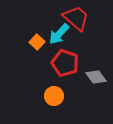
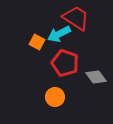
red trapezoid: rotated 8 degrees counterclockwise
cyan arrow: rotated 20 degrees clockwise
orange square: rotated 14 degrees counterclockwise
orange circle: moved 1 px right, 1 px down
